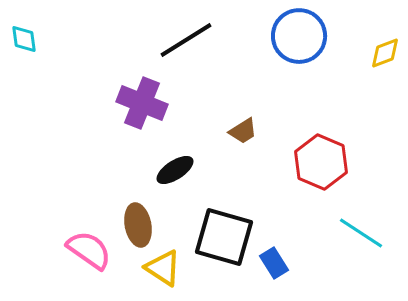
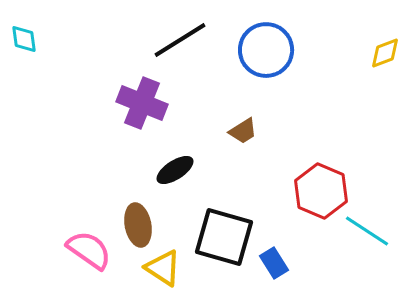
blue circle: moved 33 px left, 14 px down
black line: moved 6 px left
red hexagon: moved 29 px down
cyan line: moved 6 px right, 2 px up
